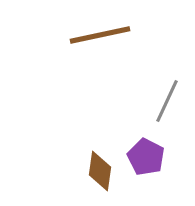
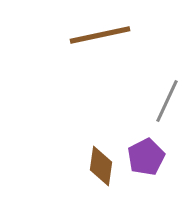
purple pentagon: rotated 18 degrees clockwise
brown diamond: moved 1 px right, 5 px up
